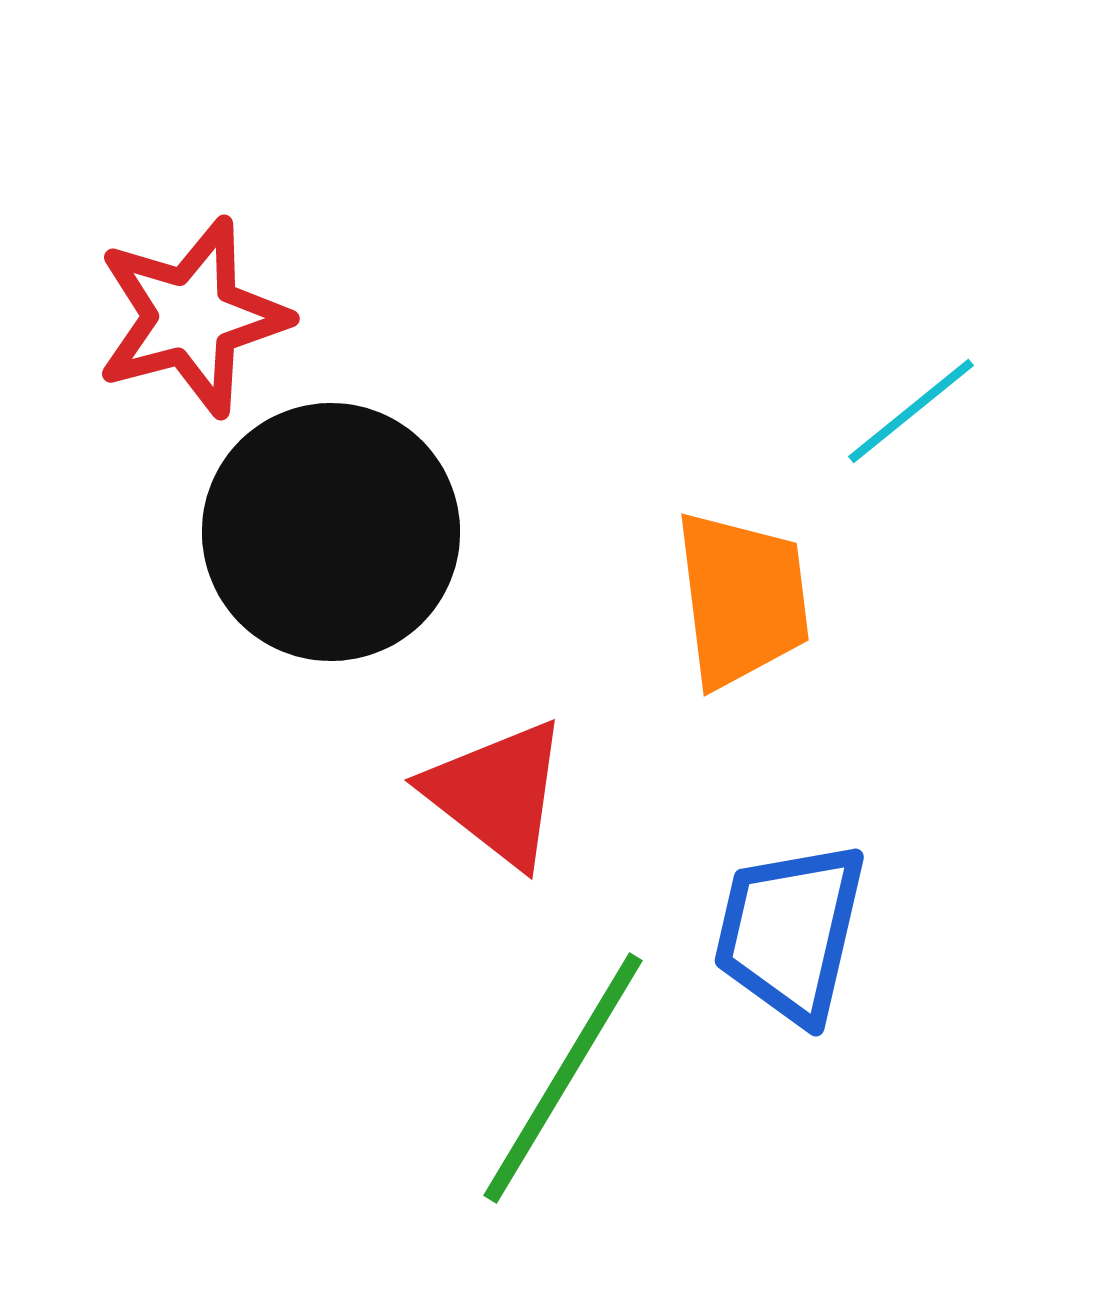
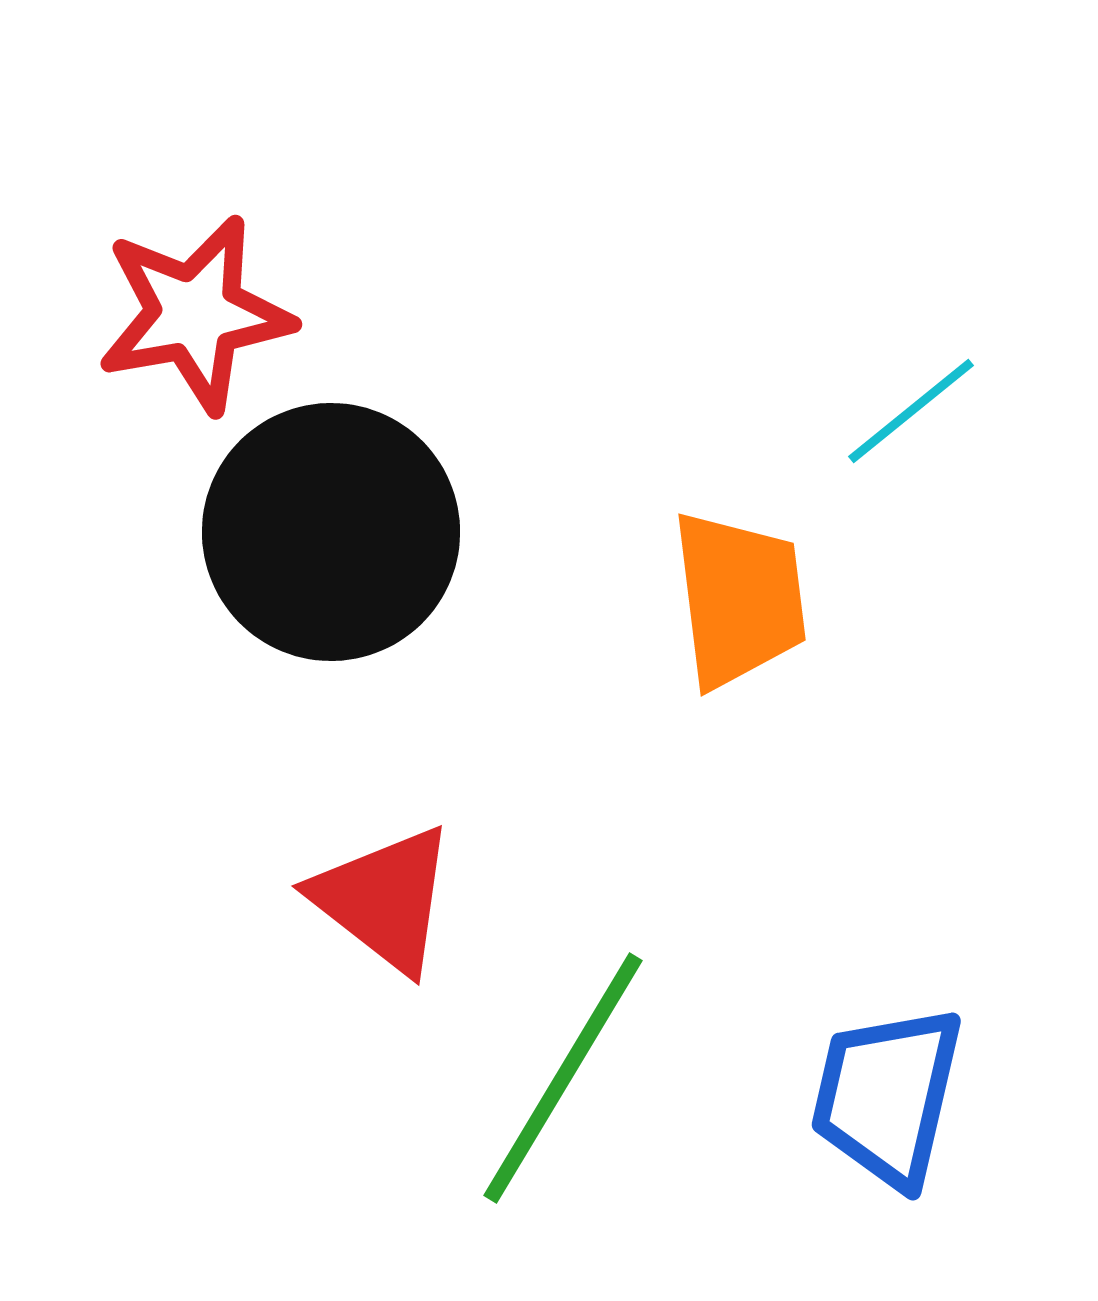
red star: moved 3 px right, 3 px up; rotated 5 degrees clockwise
orange trapezoid: moved 3 px left
red triangle: moved 113 px left, 106 px down
blue trapezoid: moved 97 px right, 164 px down
